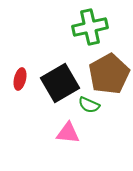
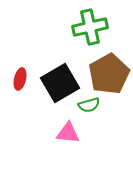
green semicircle: rotated 40 degrees counterclockwise
